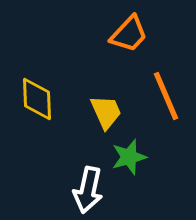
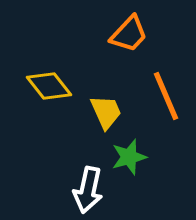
yellow diamond: moved 12 px right, 13 px up; rotated 36 degrees counterclockwise
